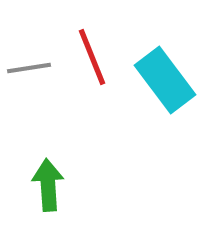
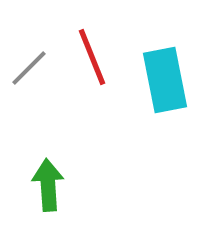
gray line: rotated 36 degrees counterclockwise
cyan rectangle: rotated 26 degrees clockwise
